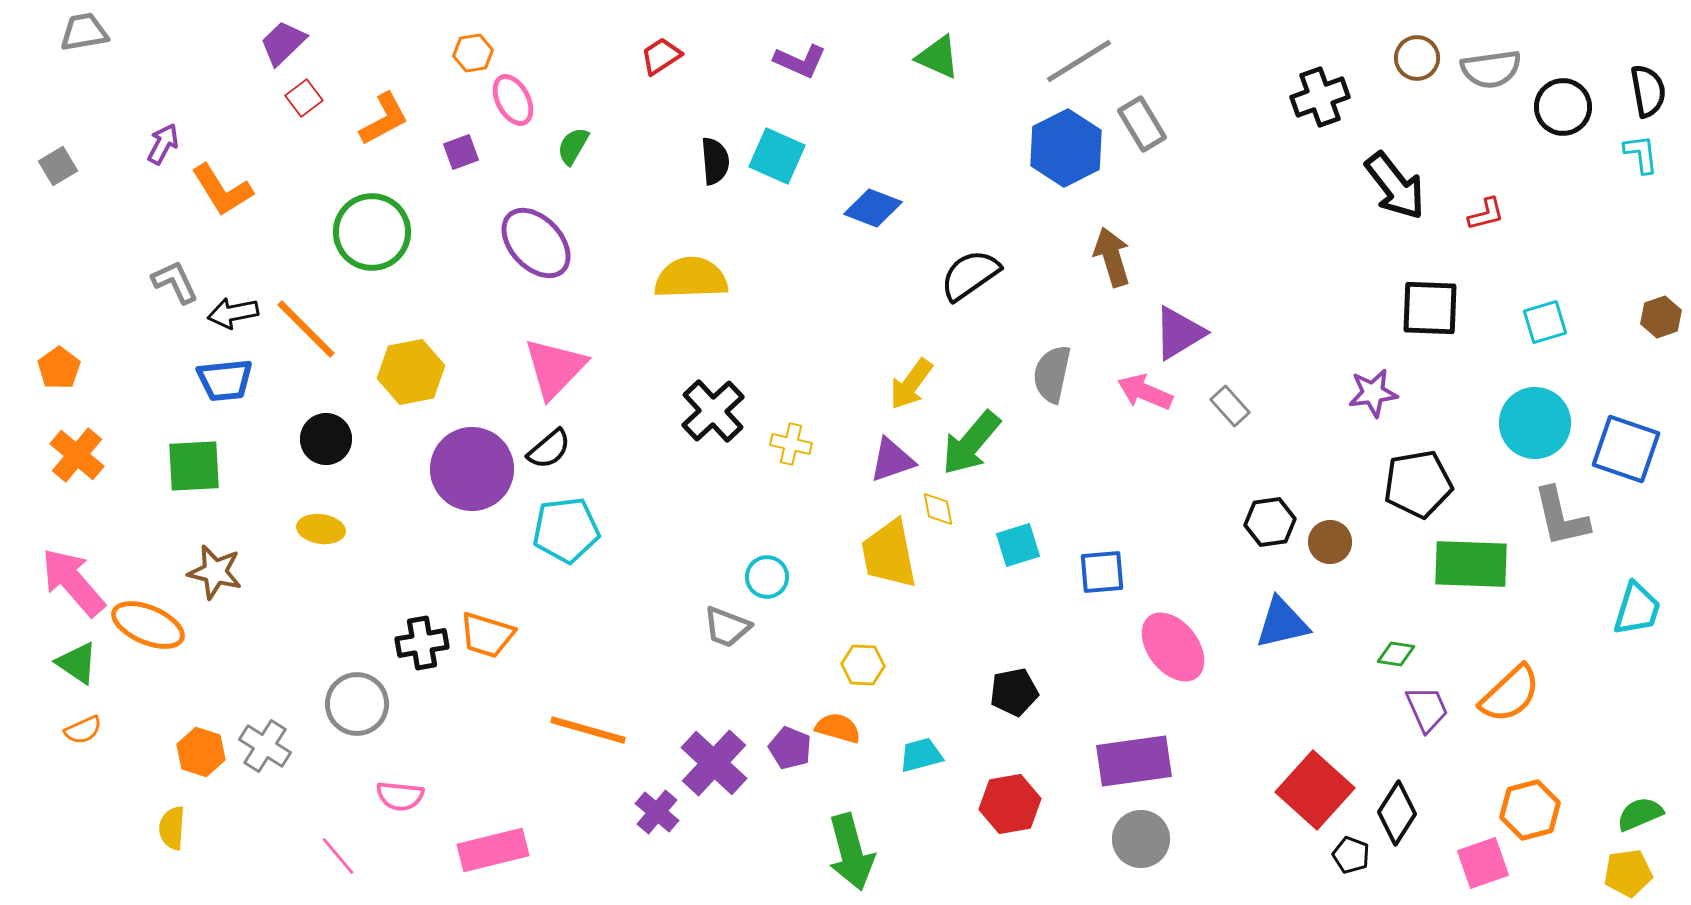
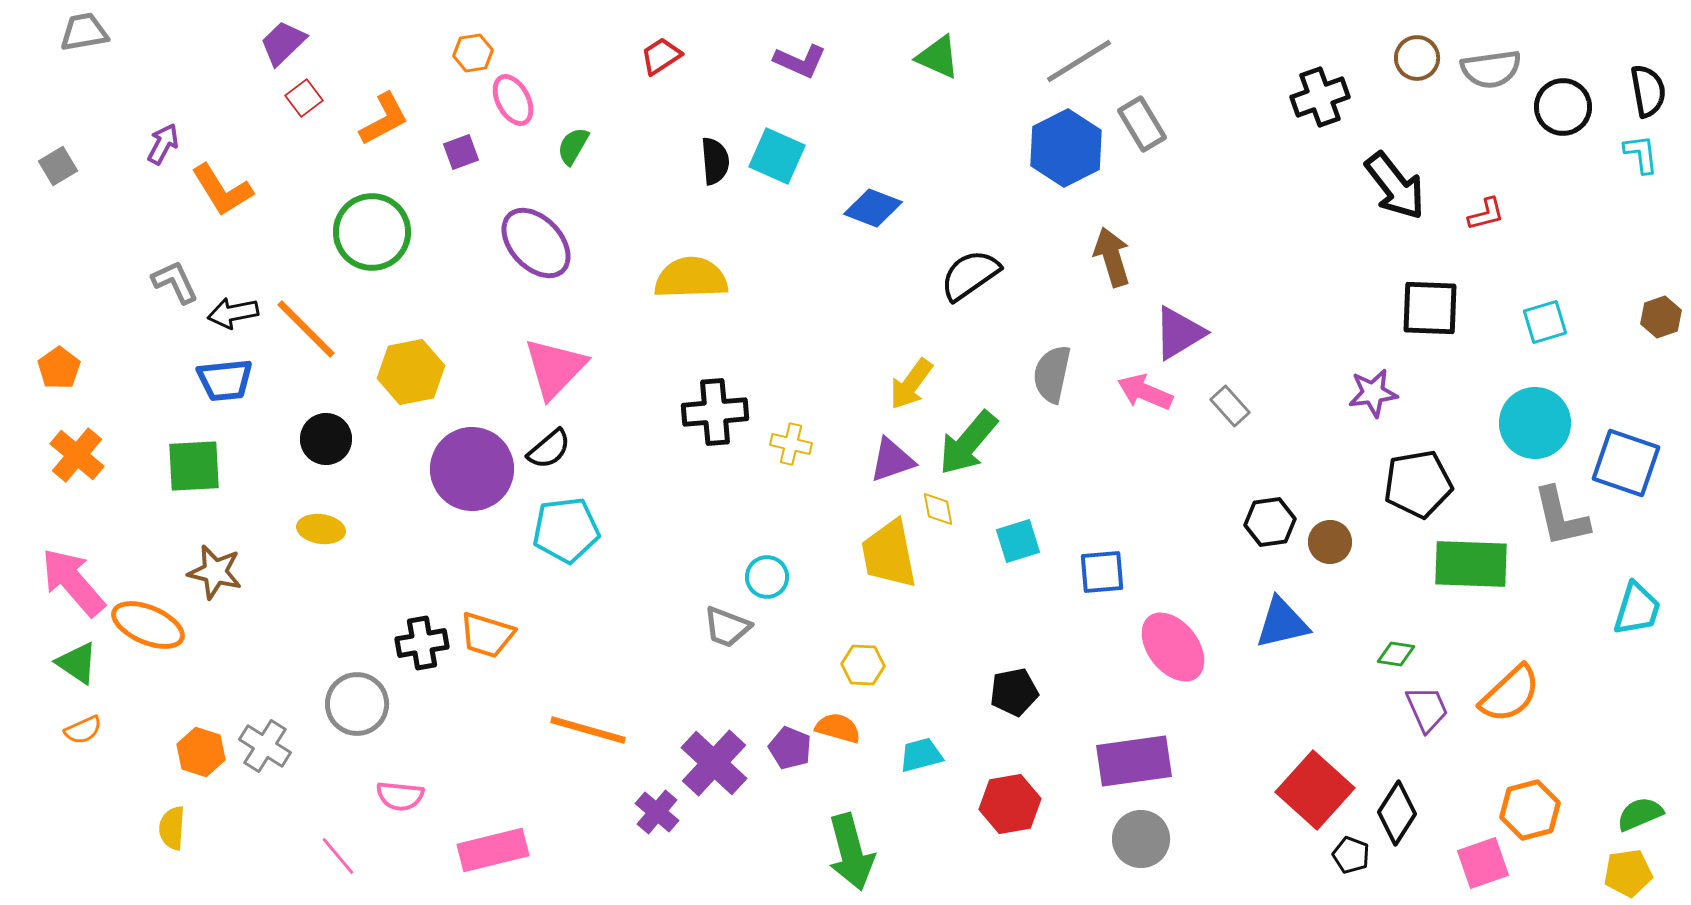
black cross at (713, 411): moved 2 px right, 1 px down; rotated 38 degrees clockwise
green arrow at (971, 443): moved 3 px left
blue square at (1626, 449): moved 14 px down
cyan square at (1018, 545): moved 4 px up
